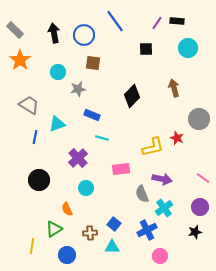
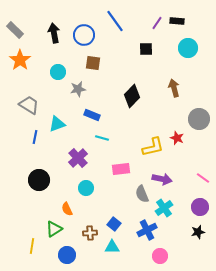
black star at (195, 232): moved 3 px right
